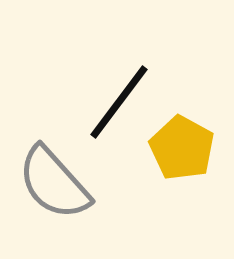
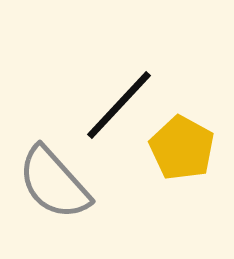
black line: moved 3 px down; rotated 6 degrees clockwise
